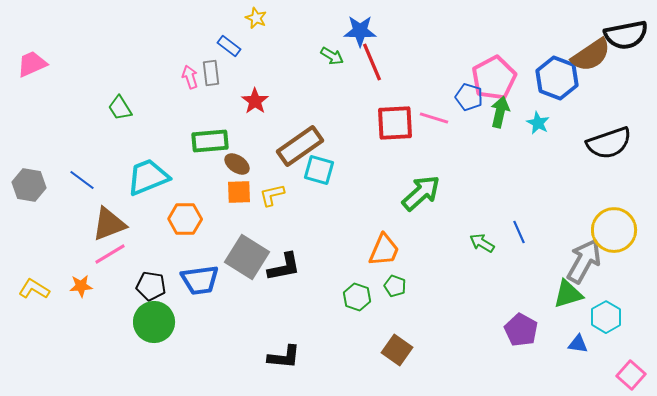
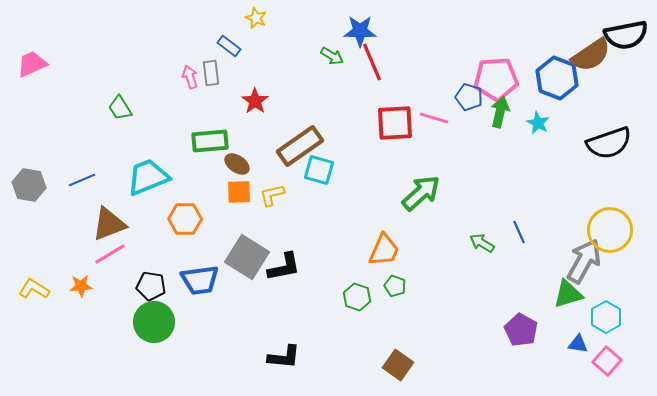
pink pentagon at (494, 78): moved 2 px right, 1 px down; rotated 24 degrees clockwise
blue line at (82, 180): rotated 60 degrees counterclockwise
yellow circle at (614, 230): moved 4 px left
brown square at (397, 350): moved 1 px right, 15 px down
pink square at (631, 375): moved 24 px left, 14 px up
